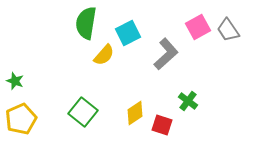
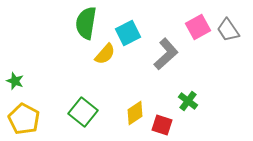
yellow semicircle: moved 1 px right, 1 px up
yellow pentagon: moved 3 px right; rotated 20 degrees counterclockwise
